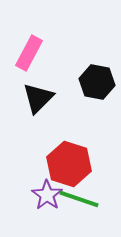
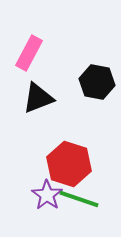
black triangle: rotated 24 degrees clockwise
